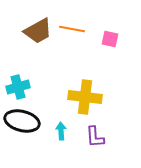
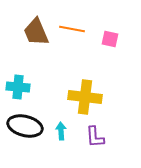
brown trapezoid: moved 2 px left, 1 px down; rotated 96 degrees clockwise
cyan cross: rotated 20 degrees clockwise
black ellipse: moved 3 px right, 5 px down
